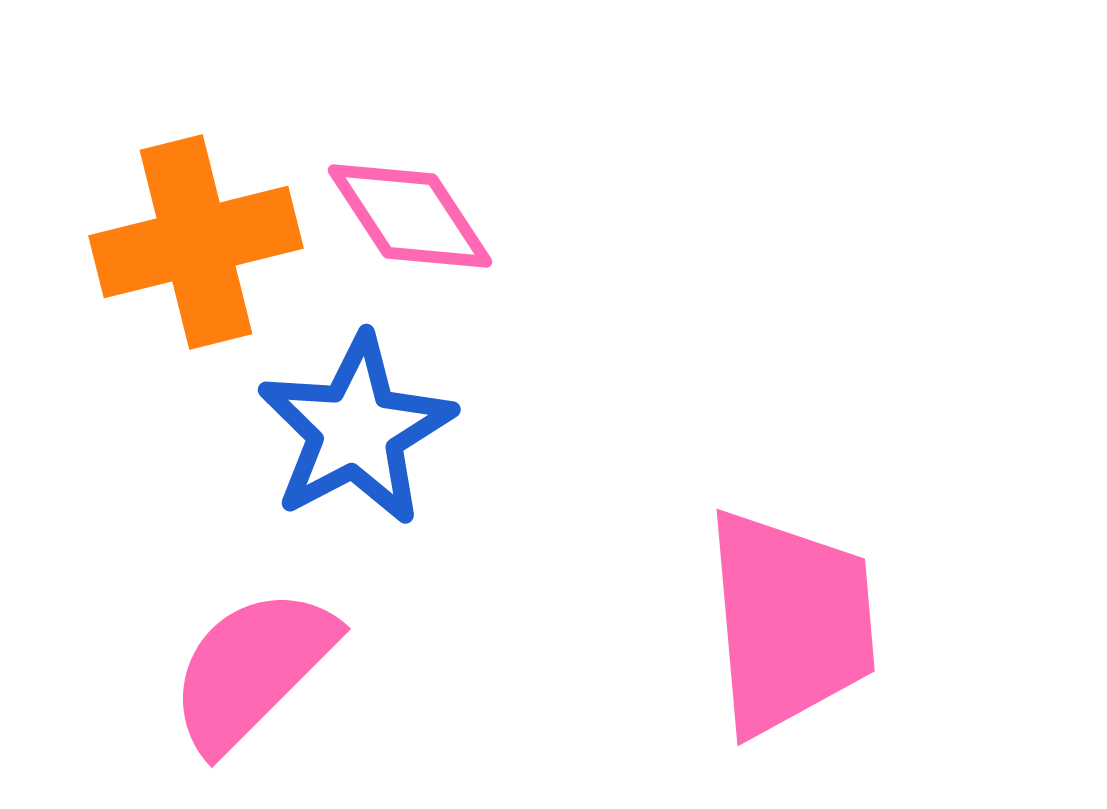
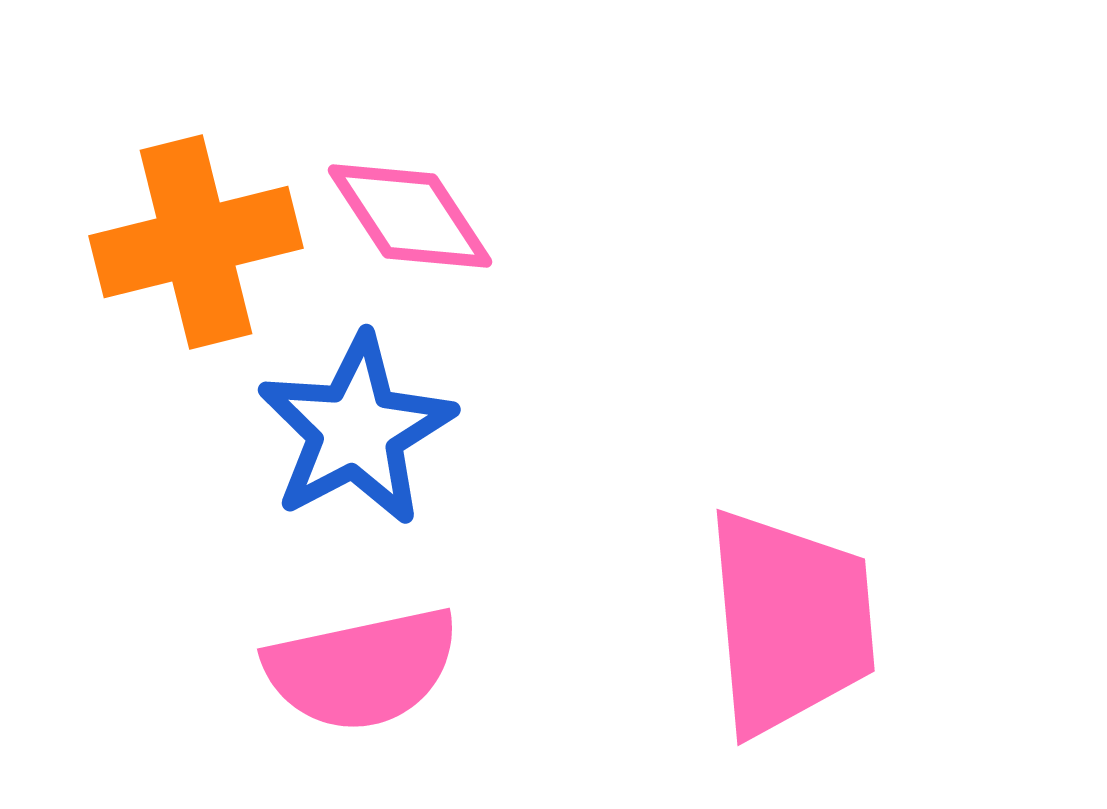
pink semicircle: moved 110 px right; rotated 147 degrees counterclockwise
